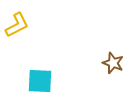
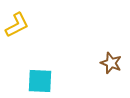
brown star: moved 2 px left
